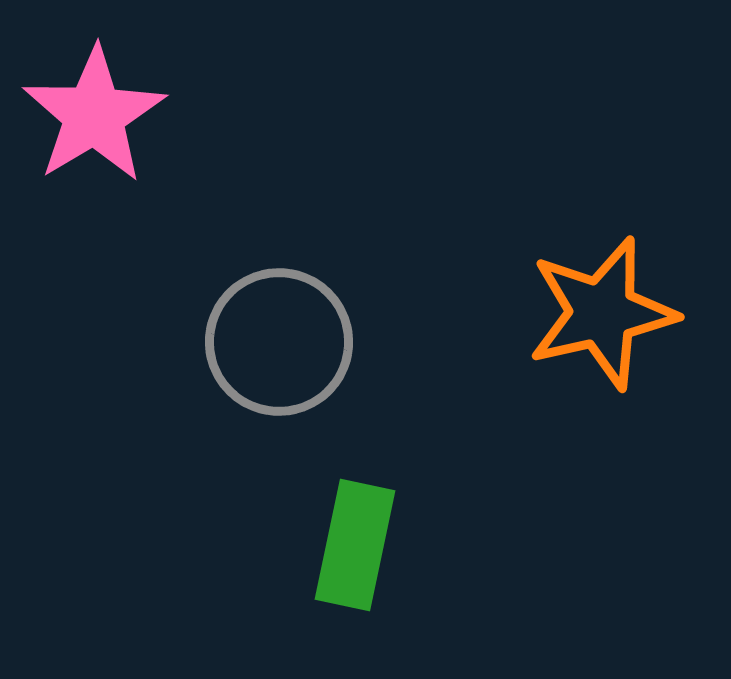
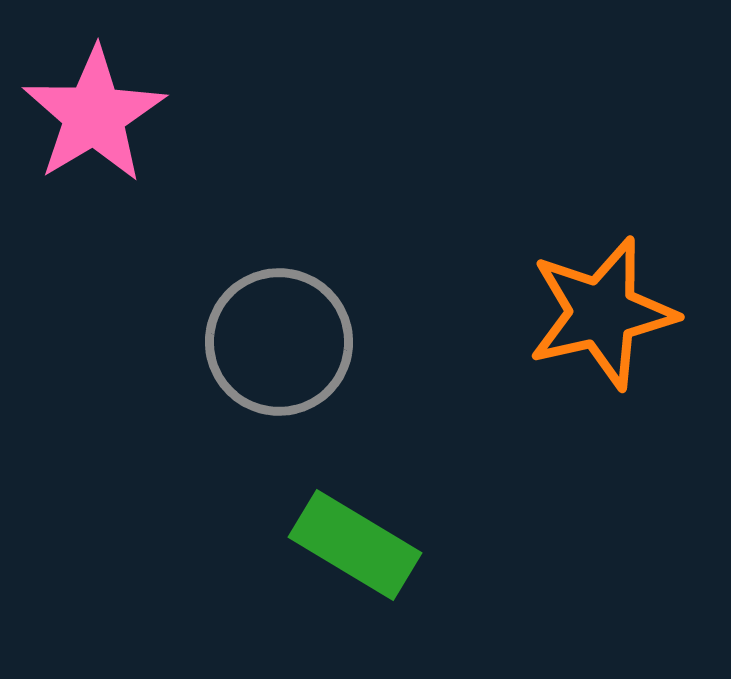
green rectangle: rotated 71 degrees counterclockwise
